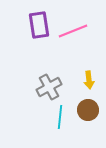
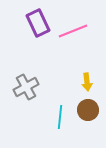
purple rectangle: moved 1 px left, 2 px up; rotated 16 degrees counterclockwise
yellow arrow: moved 2 px left, 2 px down
gray cross: moved 23 px left
